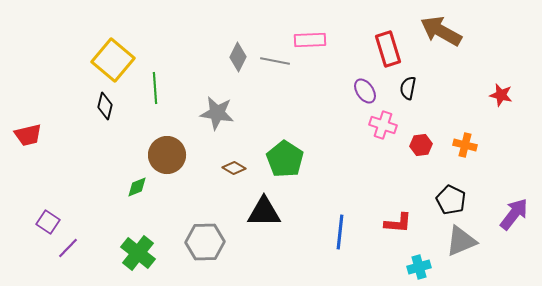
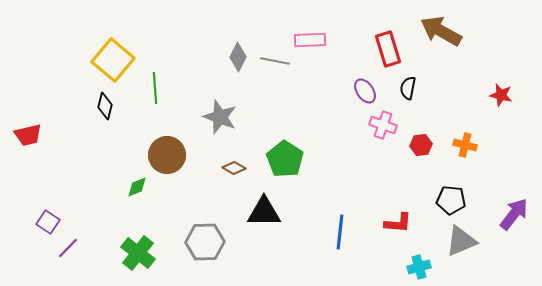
gray star: moved 3 px right, 4 px down; rotated 12 degrees clockwise
black pentagon: rotated 20 degrees counterclockwise
